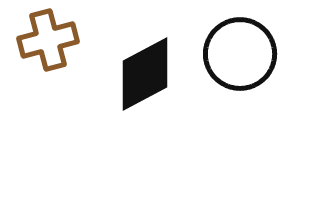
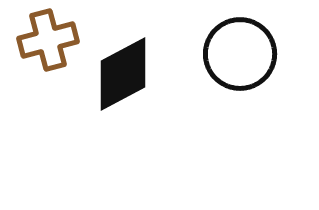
black diamond: moved 22 px left
